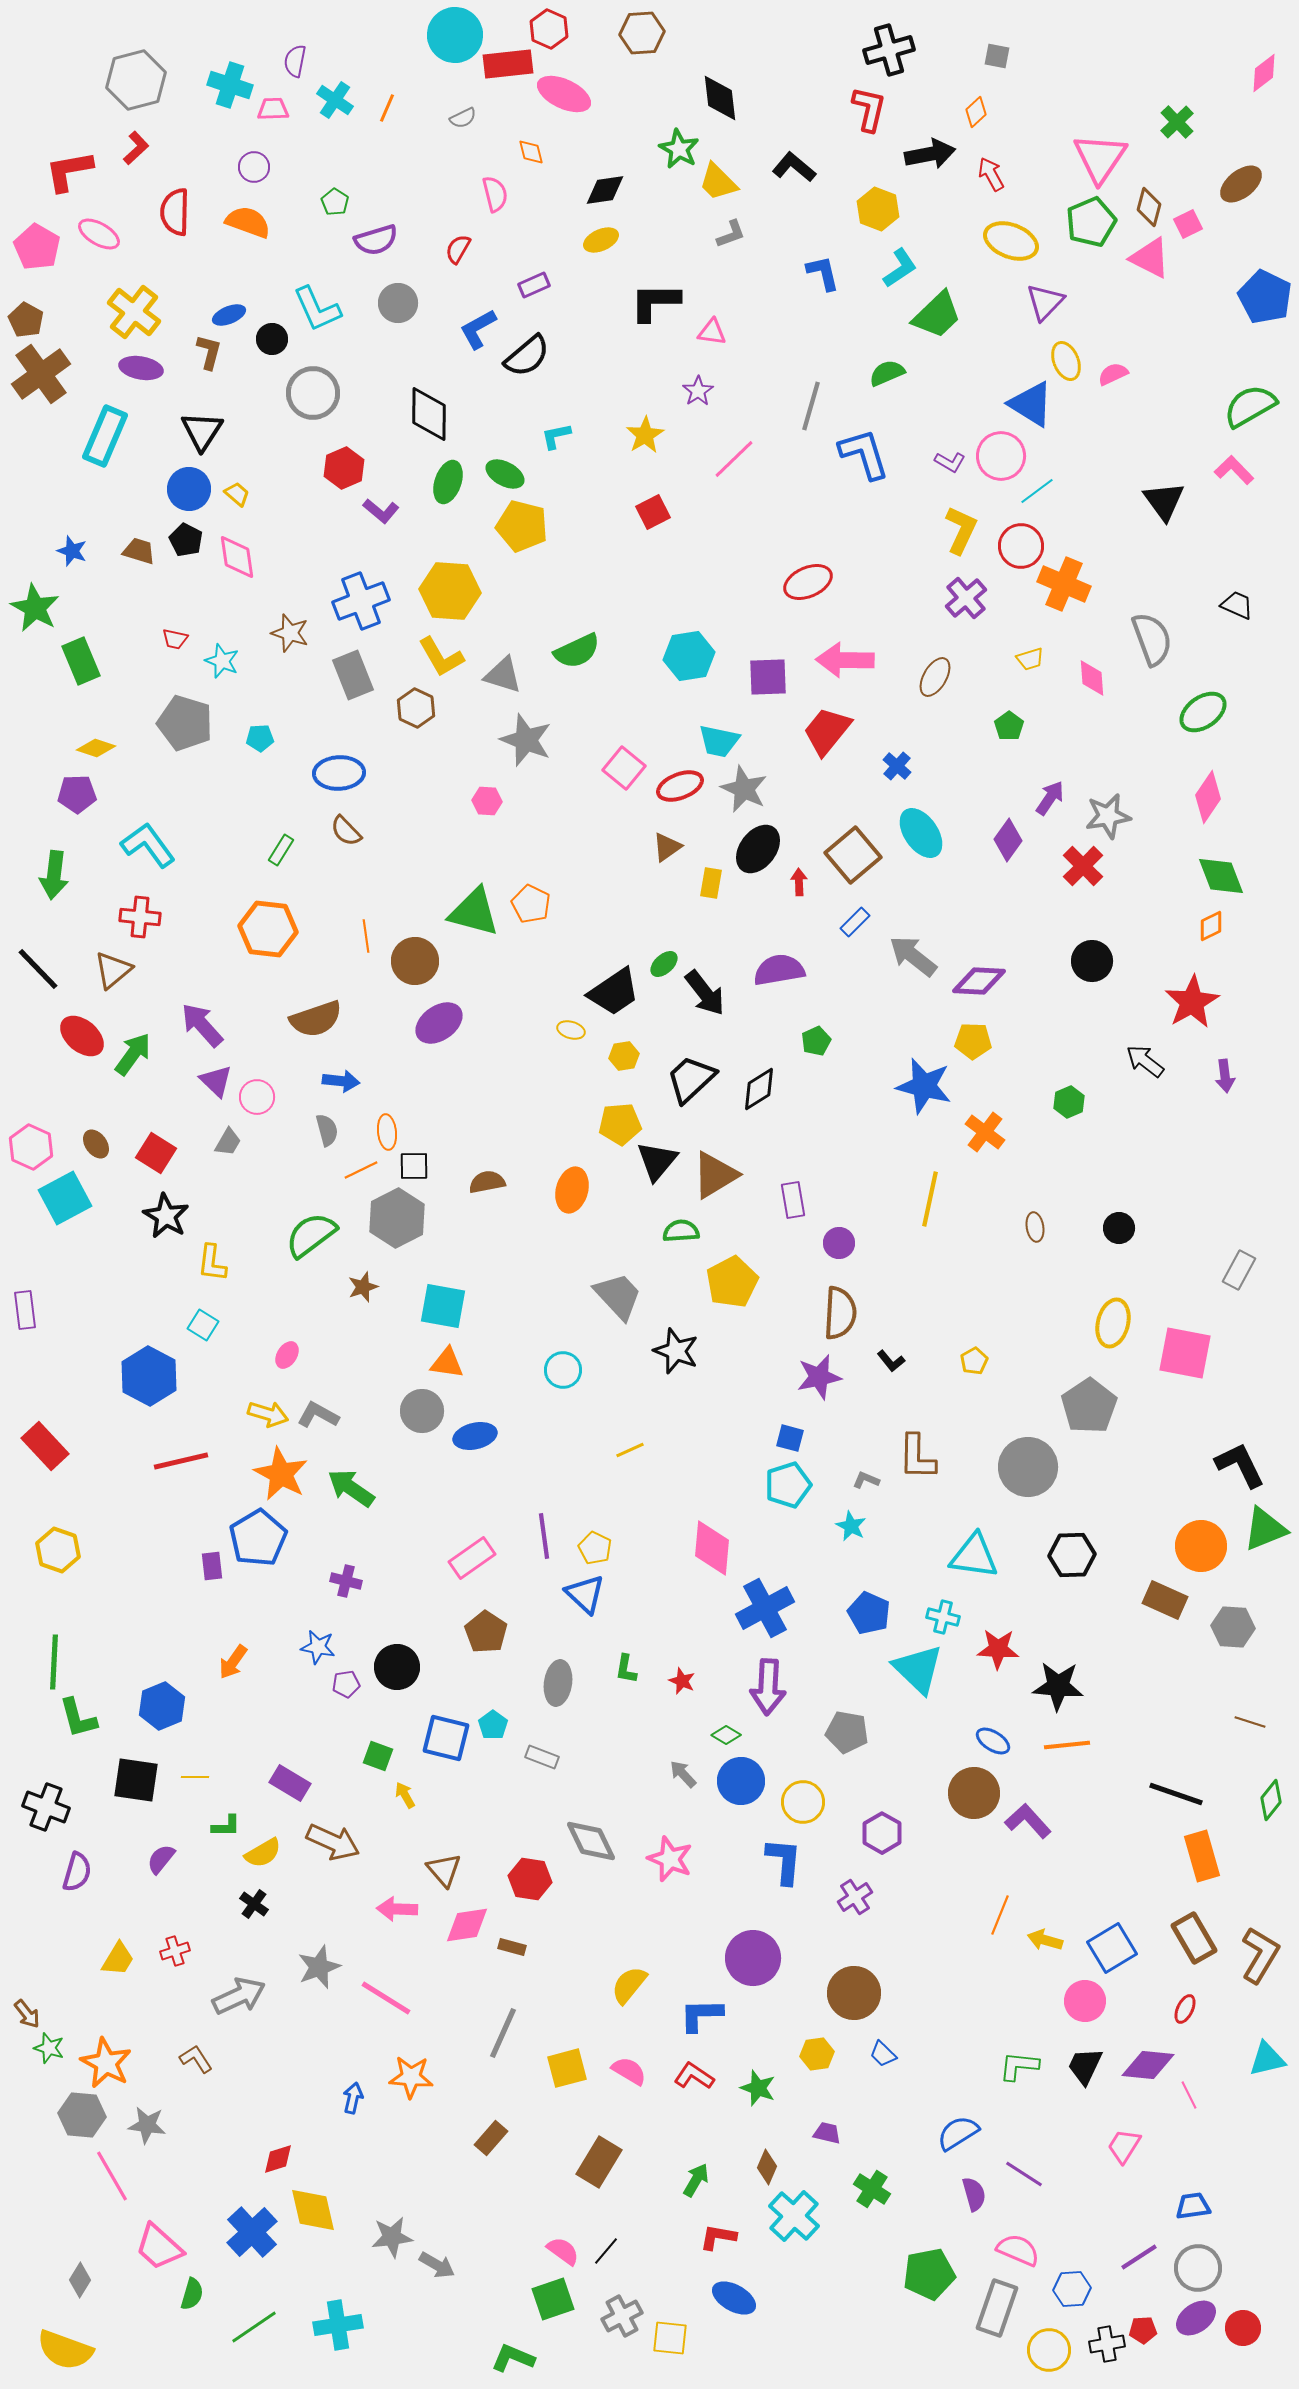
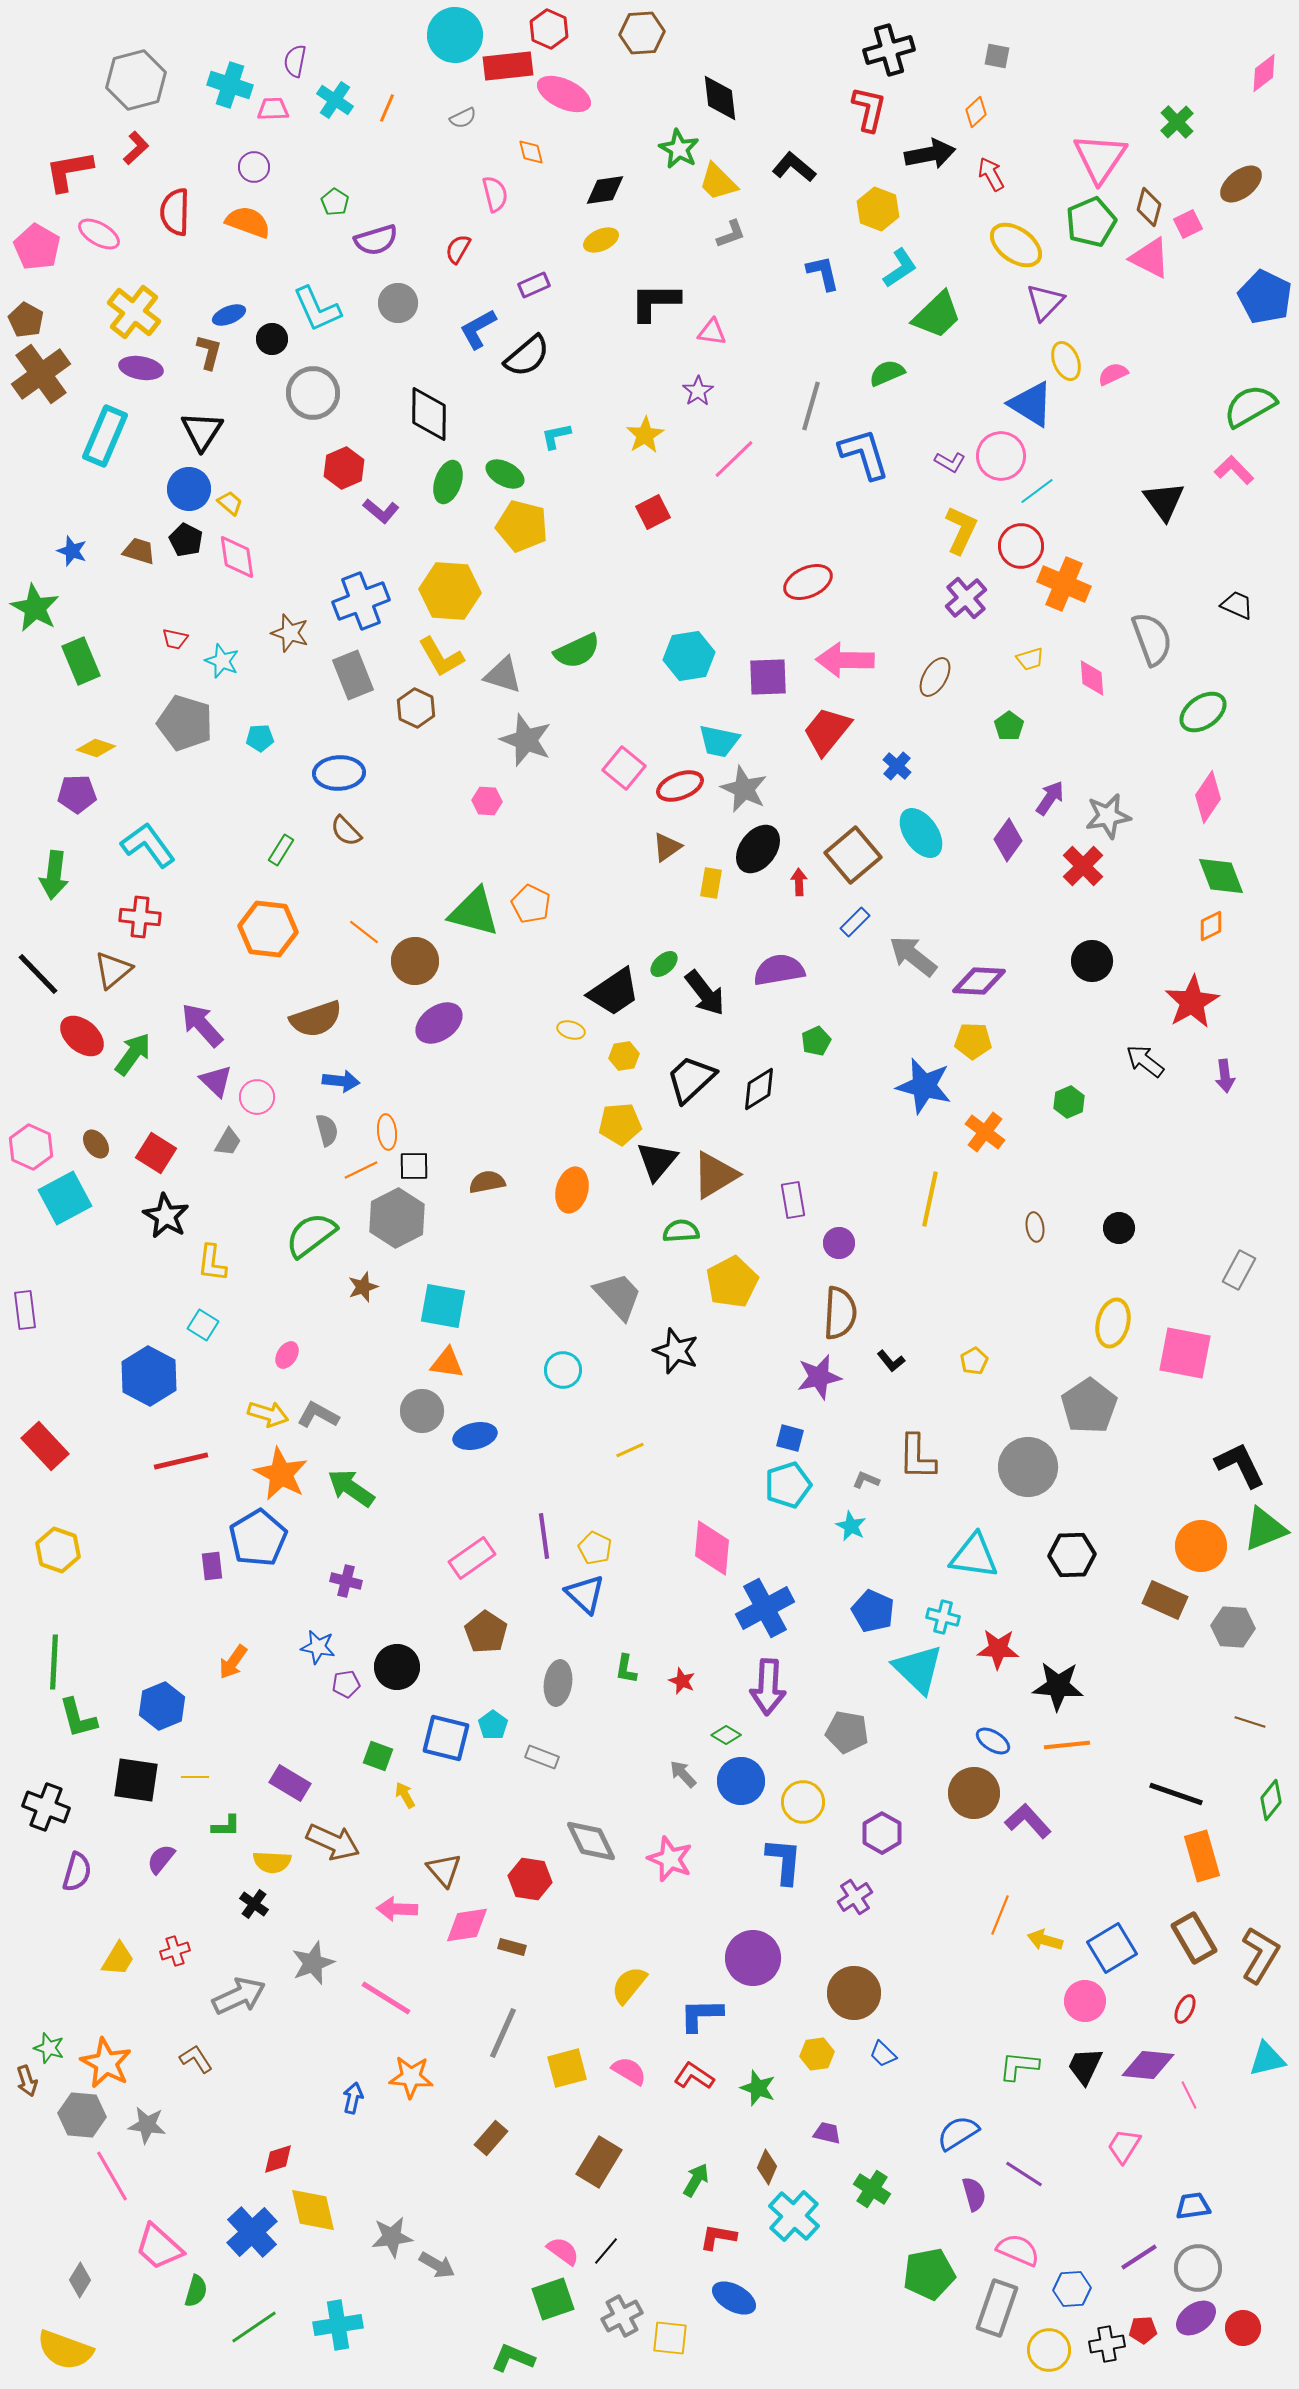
red rectangle at (508, 64): moved 2 px down
yellow ellipse at (1011, 241): moved 5 px right, 4 px down; rotated 14 degrees clockwise
yellow trapezoid at (237, 494): moved 7 px left, 9 px down
orange line at (366, 936): moved 2 px left, 4 px up; rotated 44 degrees counterclockwise
black line at (38, 969): moved 5 px down
blue pentagon at (869, 1613): moved 4 px right, 2 px up
yellow semicircle at (263, 1853): moved 9 px right, 9 px down; rotated 33 degrees clockwise
gray star at (319, 1967): moved 6 px left, 4 px up
brown arrow at (27, 2014): moved 67 px down; rotated 20 degrees clockwise
green semicircle at (192, 2294): moved 4 px right, 3 px up
